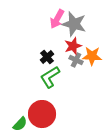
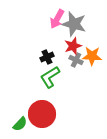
black cross: rotated 16 degrees clockwise
